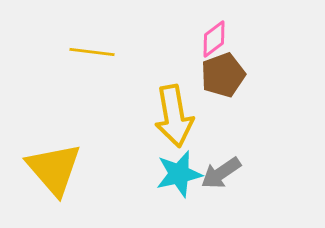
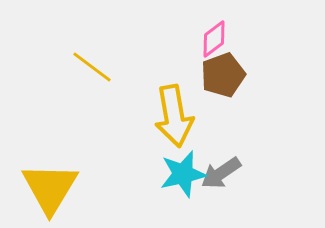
yellow line: moved 15 px down; rotated 30 degrees clockwise
yellow triangle: moved 4 px left, 19 px down; rotated 12 degrees clockwise
cyan star: moved 4 px right
